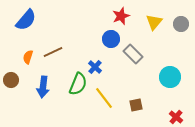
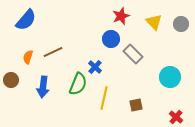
yellow triangle: rotated 24 degrees counterclockwise
yellow line: rotated 50 degrees clockwise
